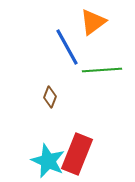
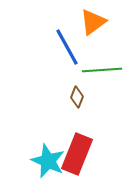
brown diamond: moved 27 px right
